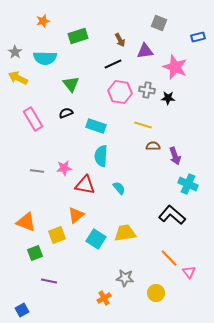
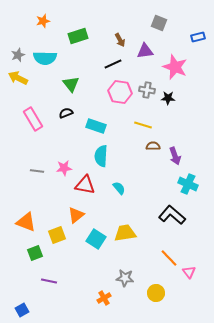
gray star at (15, 52): moved 3 px right, 3 px down; rotated 16 degrees clockwise
